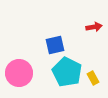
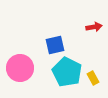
pink circle: moved 1 px right, 5 px up
